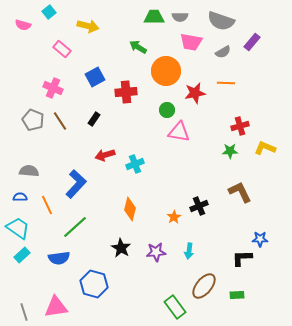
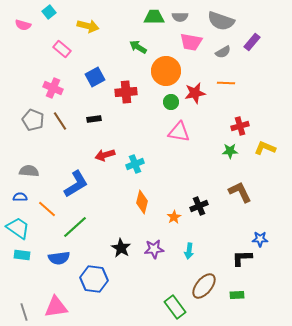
green circle at (167, 110): moved 4 px right, 8 px up
black rectangle at (94, 119): rotated 48 degrees clockwise
blue L-shape at (76, 184): rotated 16 degrees clockwise
orange line at (47, 205): moved 4 px down; rotated 24 degrees counterclockwise
orange diamond at (130, 209): moved 12 px right, 7 px up
purple star at (156, 252): moved 2 px left, 3 px up
cyan rectangle at (22, 255): rotated 49 degrees clockwise
blue hexagon at (94, 284): moved 5 px up; rotated 8 degrees counterclockwise
